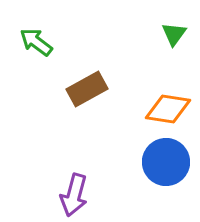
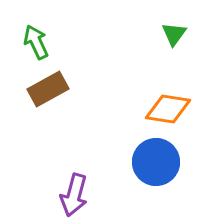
green arrow: rotated 28 degrees clockwise
brown rectangle: moved 39 px left
blue circle: moved 10 px left
